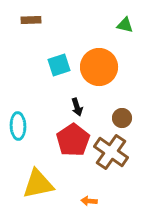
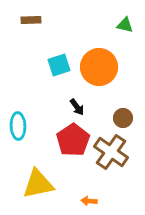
black arrow: rotated 18 degrees counterclockwise
brown circle: moved 1 px right
